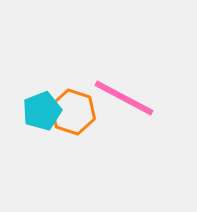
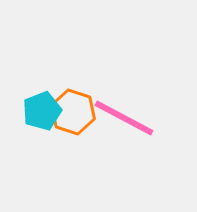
pink line: moved 20 px down
